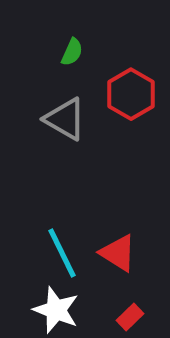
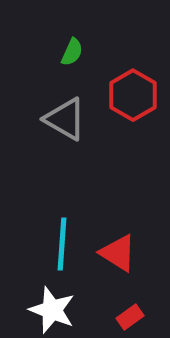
red hexagon: moved 2 px right, 1 px down
cyan line: moved 9 px up; rotated 30 degrees clockwise
white star: moved 4 px left
red rectangle: rotated 8 degrees clockwise
